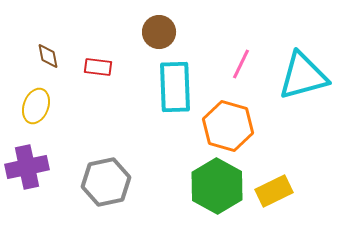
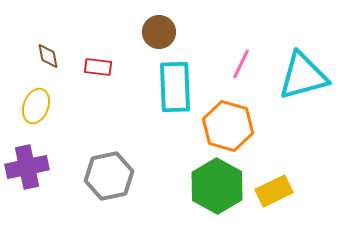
gray hexagon: moved 3 px right, 6 px up
